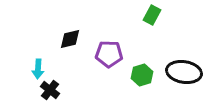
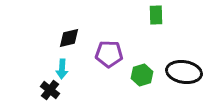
green rectangle: moved 4 px right; rotated 30 degrees counterclockwise
black diamond: moved 1 px left, 1 px up
cyan arrow: moved 24 px right
